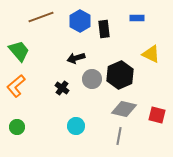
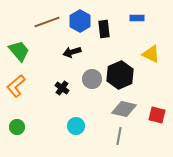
brown line: moved 6 px right, 5 px down
black arrow: moved 4 px left, 6 px up
